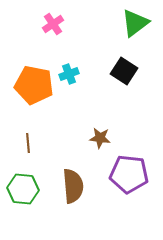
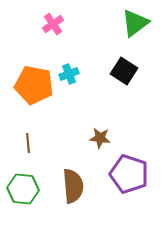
purple pentagon: rotated 12 degrees clockwise
